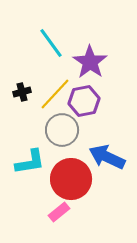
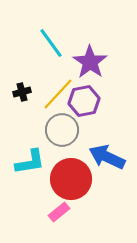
yellow line: moved 3 px right
